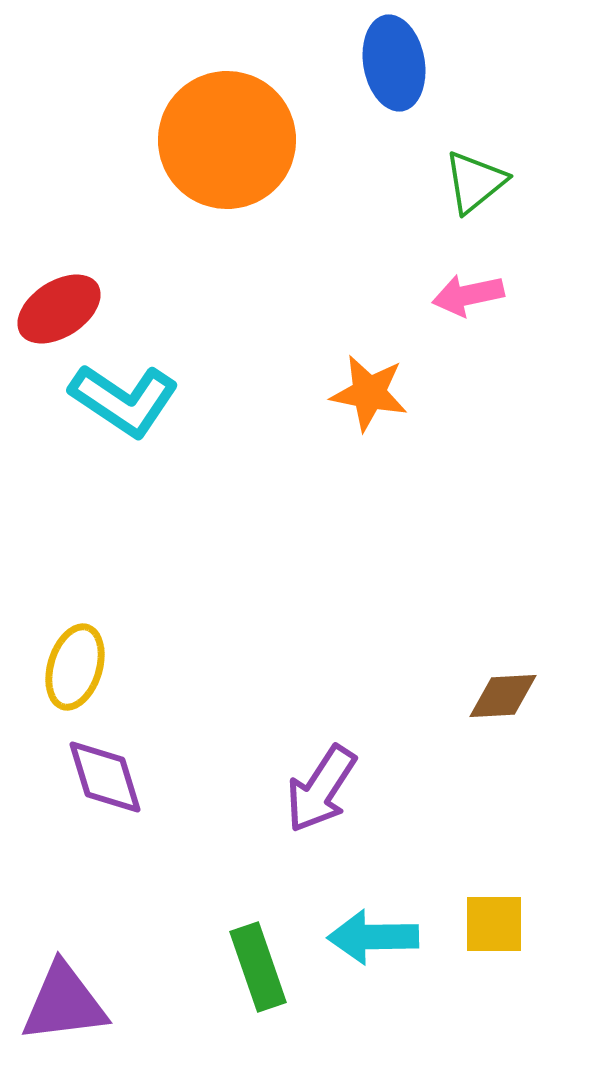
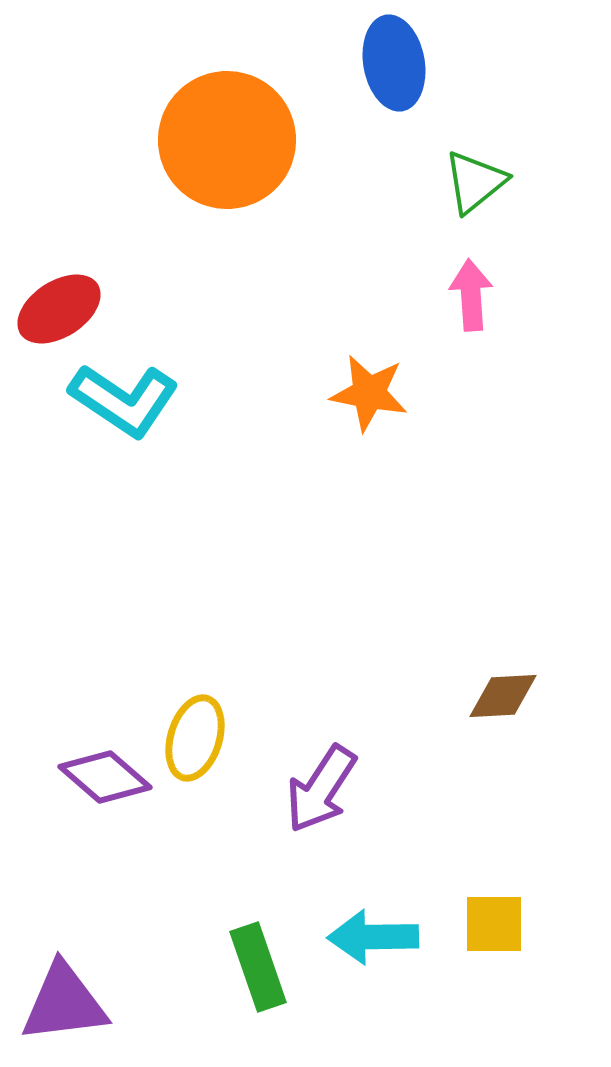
pink arrow: moved 3 px right; rotated 98 degrees clockwise
yellow ellipse: moved 120 px right, 71 px down
purple diamond: rotated 32 degrees counterclockwise
